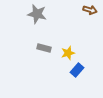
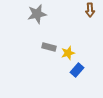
brown arrow: rotated 72 degrees clockwise
gray star: rotated 24 degrees counterclockwise
gray rectangle: moved 5 px right, 1 px up
